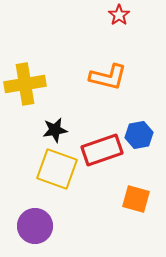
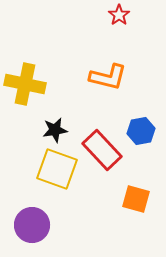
yellow cross: rotated 21 degrees clockwise
blue hexagon: moved 2 px right, 4 px up
red rectangle: rotated 66 degrees clockwise
purple circle: moved 3 px left, 1 px up
